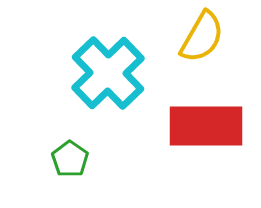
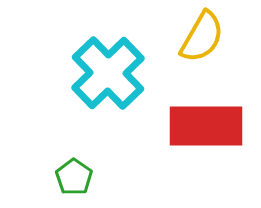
green pentagon: moved 4 px right, 18 px down
